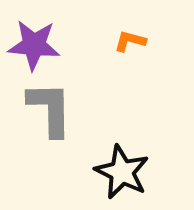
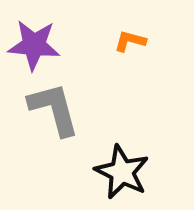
gray L-shape: moved 4 px right; rotated 14 degrees counterclockwise
